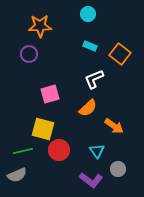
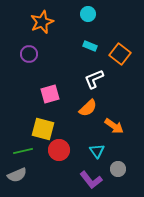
orange star: moved 2 px right, 4 px up; rotated 20 degrees counterclockwise
purple L-shape: rotated 15 degrees clockwise
